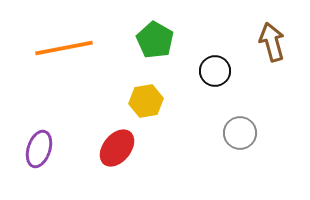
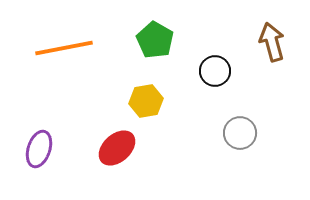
red ellipse: rotated 9 degrees clockwise
